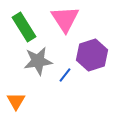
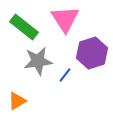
green rectangle: rotated 20 degrees counterclockwise
purple hexagon: moved 2 px up
orange triangle: moved 1 px right; rotated 30 degrees clockwise
